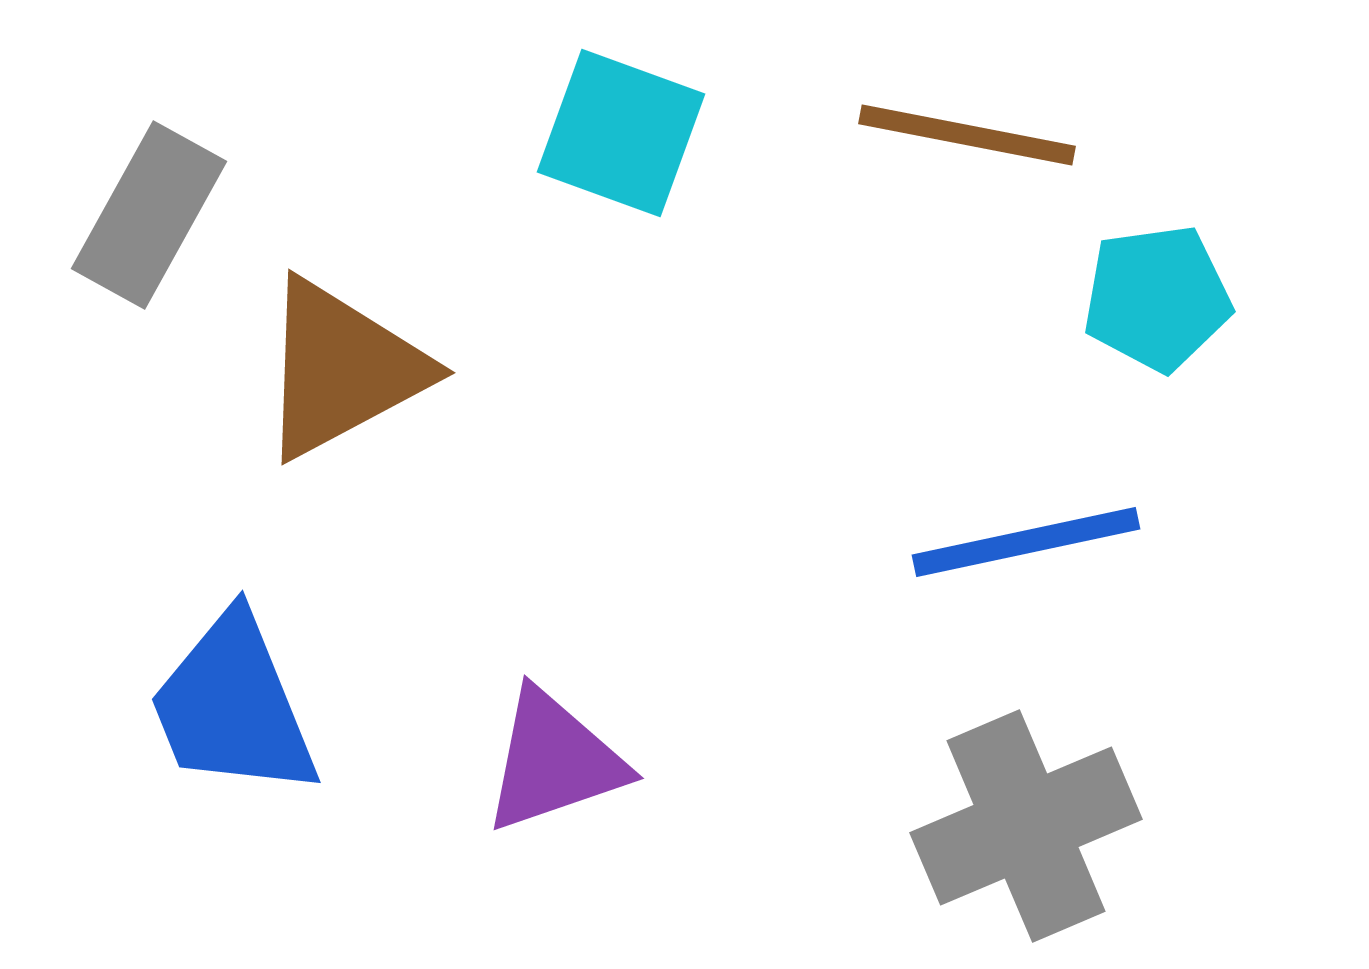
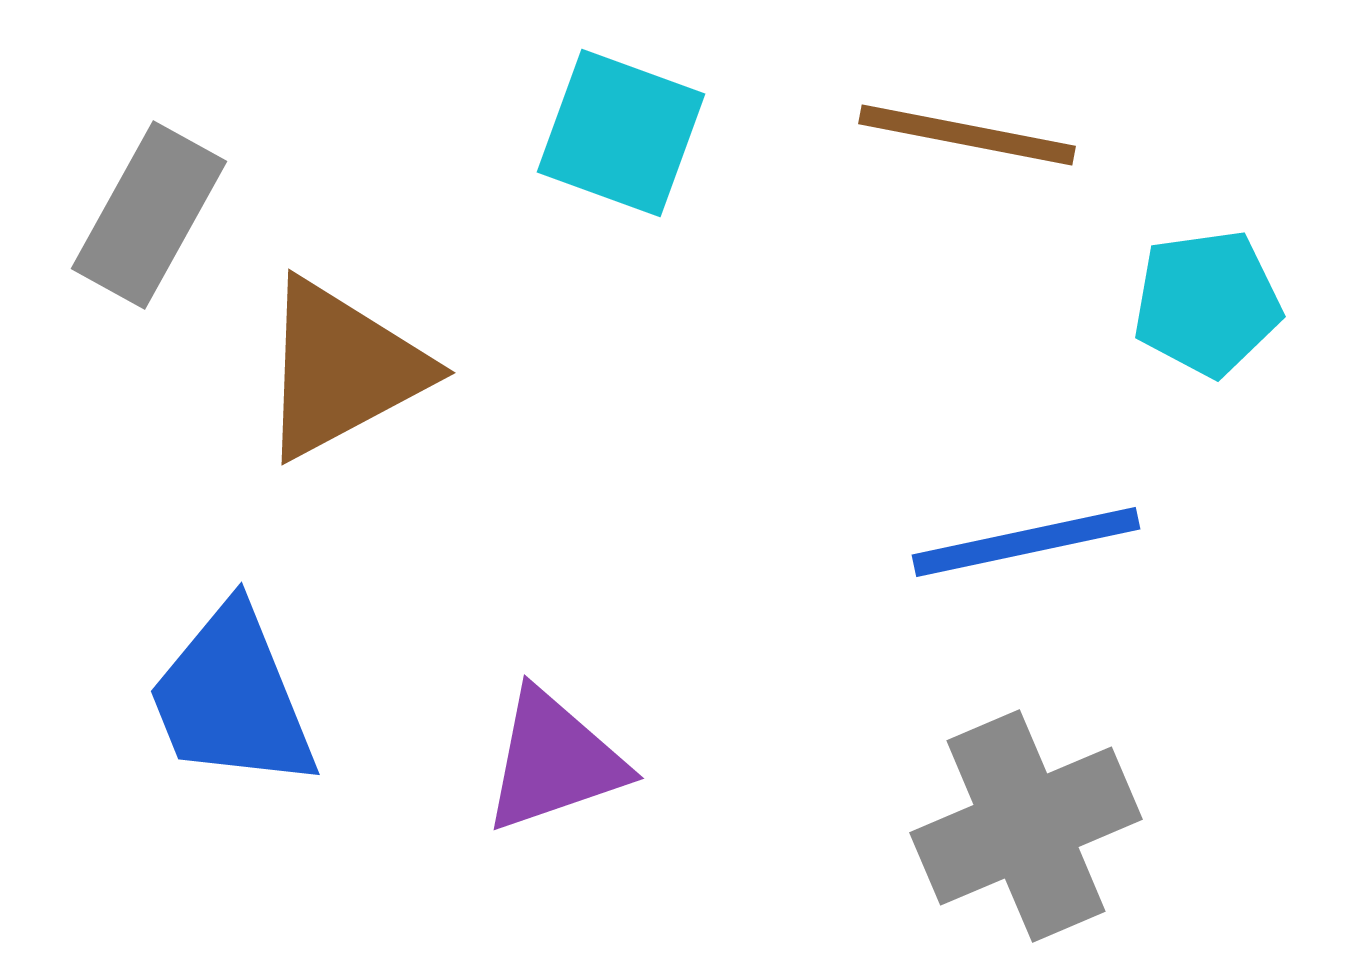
cyan pentagon: moved 50 px right, 5 px down
blue trapezoid: moved 1 px left, 8 px up
